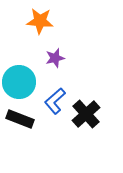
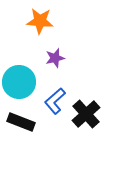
black rectangle: moved 1 px right, 3 px down
